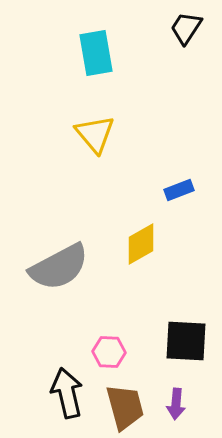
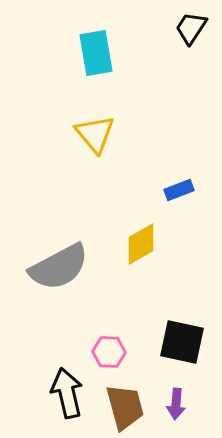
black trapezoid: moved 5 px right
black square: moved 4 px left, 1 px down; rotated 9 degrees clockwise
